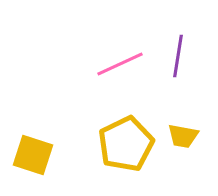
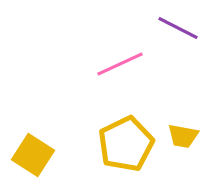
purple line: moved 28 px up; rotated 72 degrees counterclockwise
yellow square: rotated 15 degrees clockwise
